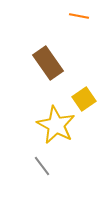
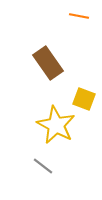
yellow square: rotated 35 degrees counterclockwise
gray line: moved 1 px right; rotated 15 degrees counterclockwise
